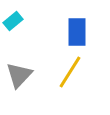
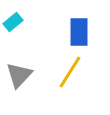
cyan rectangle: moved 1 px down
blue rectangle: moved 2 px right
